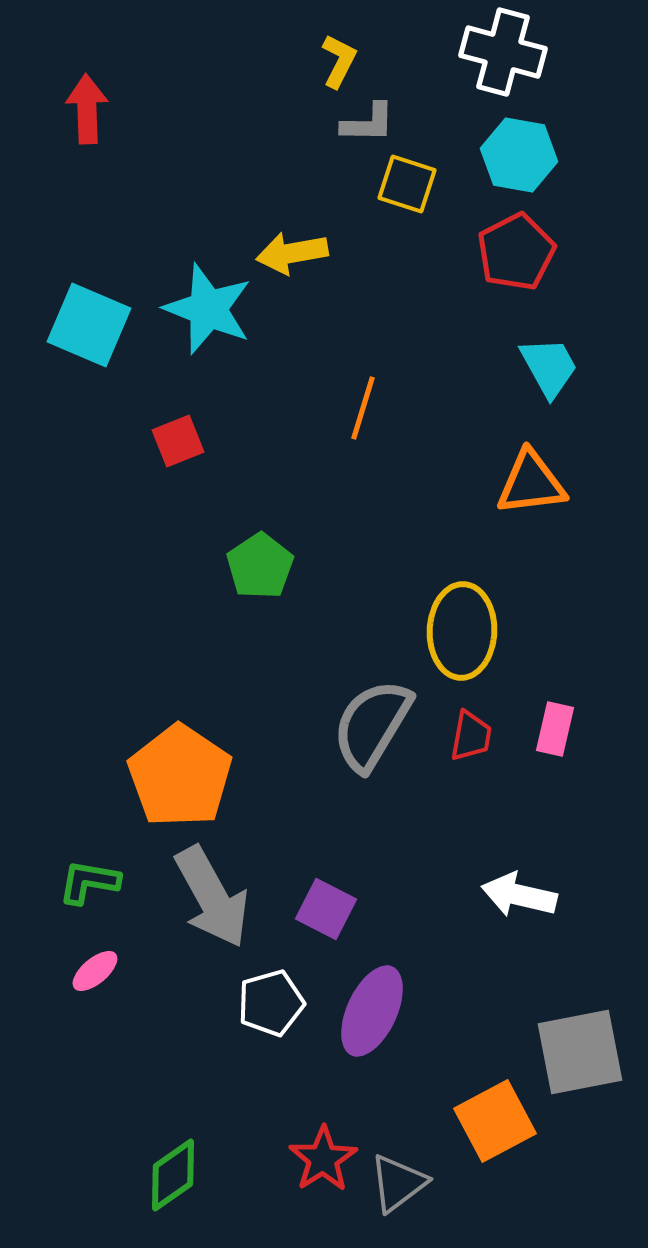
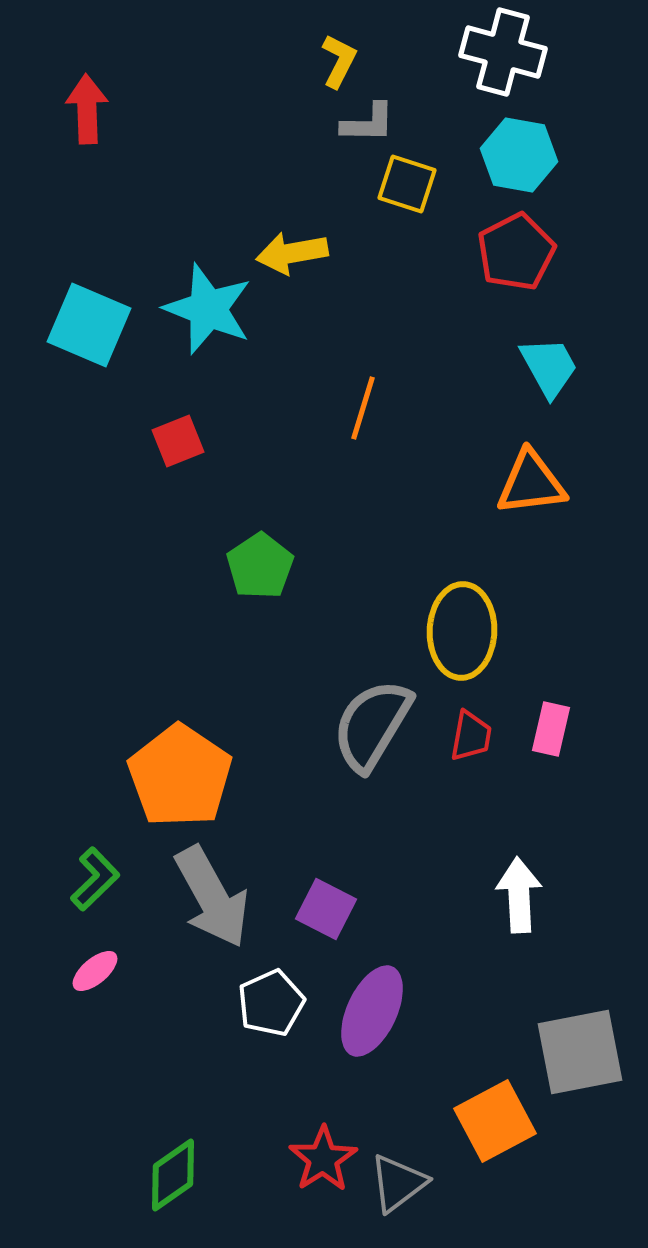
pink rectangle: moved 4 px left
green L-shape: moved 6 px right, 3 px up; rotated 126 degrees clockwise
white arrow: rotated 74 degrees clockwise
white pentagon: rotated 8 degrees counterclockwise
